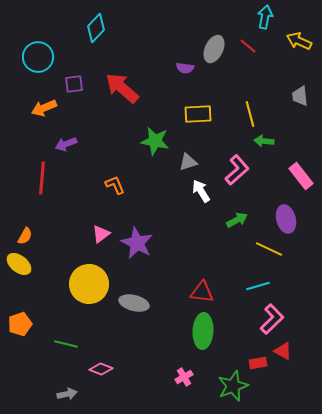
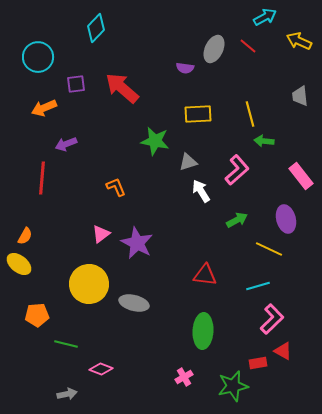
cyan arrow at (265, 17): rotated 50 degrees clockwise
purple square at (74, 84): moved 2 px right
orange L-shape at (115, 185): moved 1 px right, 2 px down
red triangle at (202, 292): moved 3 px right, 17 px up
orange pentagon at (20, 324): moved 17 px right, 9 px up; rotated 15 degrees clockwise
green star at (233, 386): rotated 8 degrees clockwise
